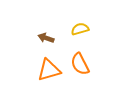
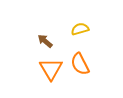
brown arrow: moved 1 px left, 3 px down; rotated 21 degrees clockwise
orange triangle: moved 2 px right, 1 px up; rotated 45 degrees counterclockwise
